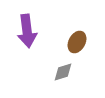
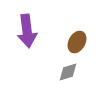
gray diamond: moved 5 px right
